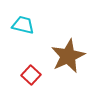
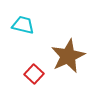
red square: moved 3 px right, 1 px up
